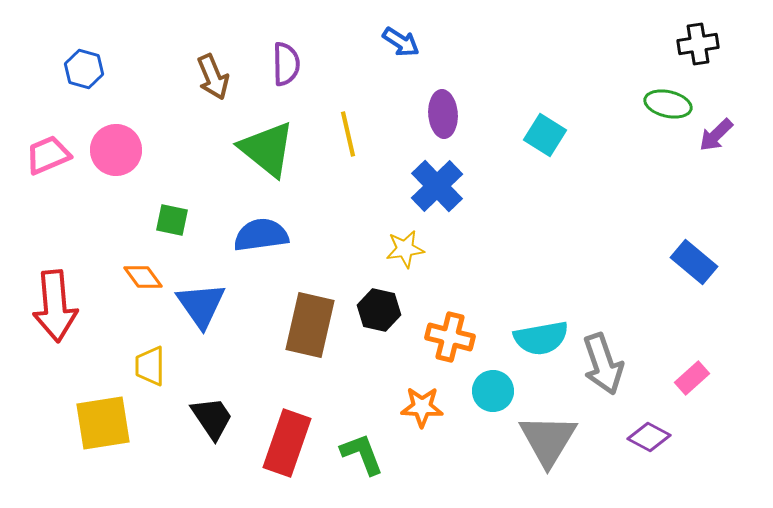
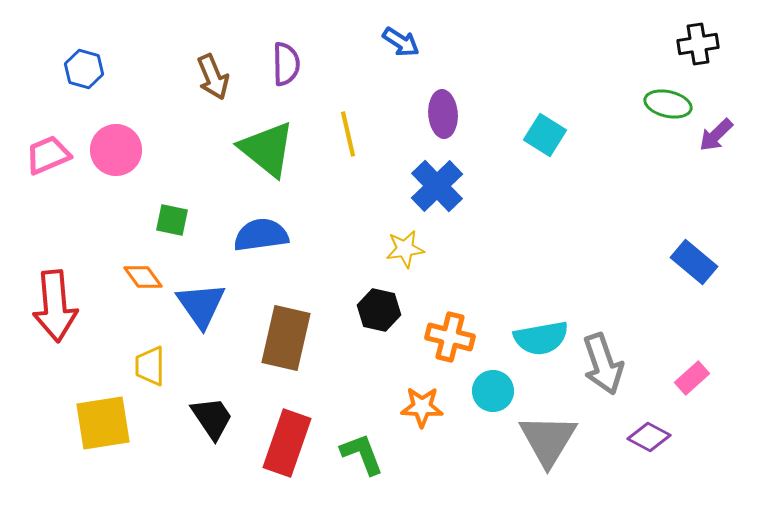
brown rectangle: moved 24 px left, 13 px down
